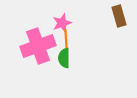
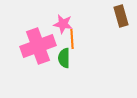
brown rectangle: moved 2 px right
pink star: moved 1 px right, 1 px down; rotated 30 degrees clockwise
orange line: moved 6 px right
